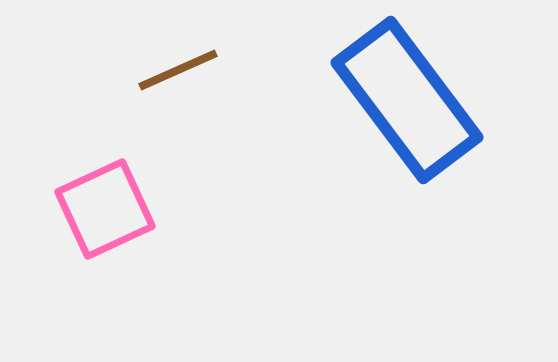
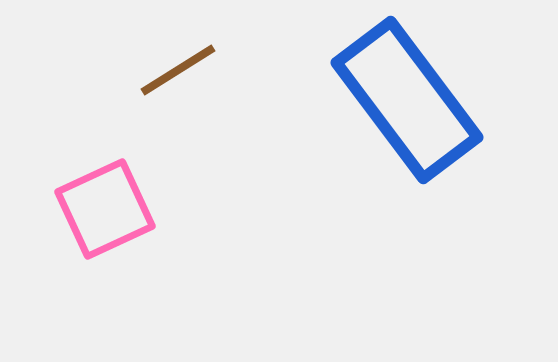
brown line: rotated 8 degrees counterclockwise
